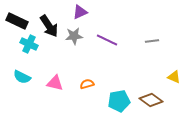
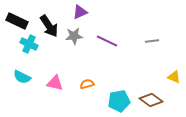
purple line: moved 1 px down
